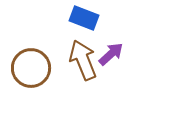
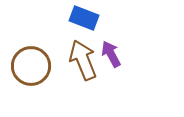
purple arrow: rotated 76 degrees counterclockwise
brown circle: moved 2 px up
